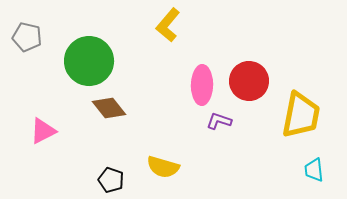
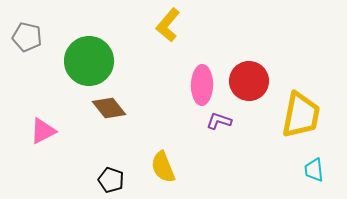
yellow semicircle: rotated 52 degrees clockwise
